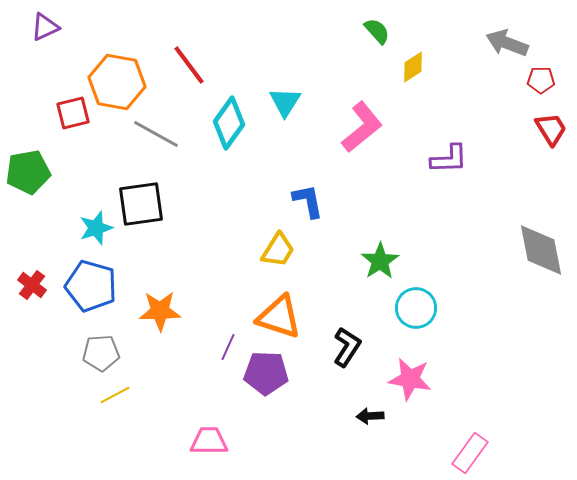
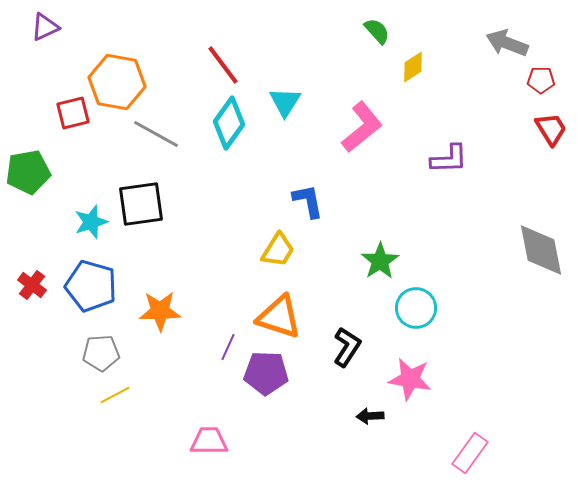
red line: moved 34 px right
cyan star: moved 5 px left, 6 px up
